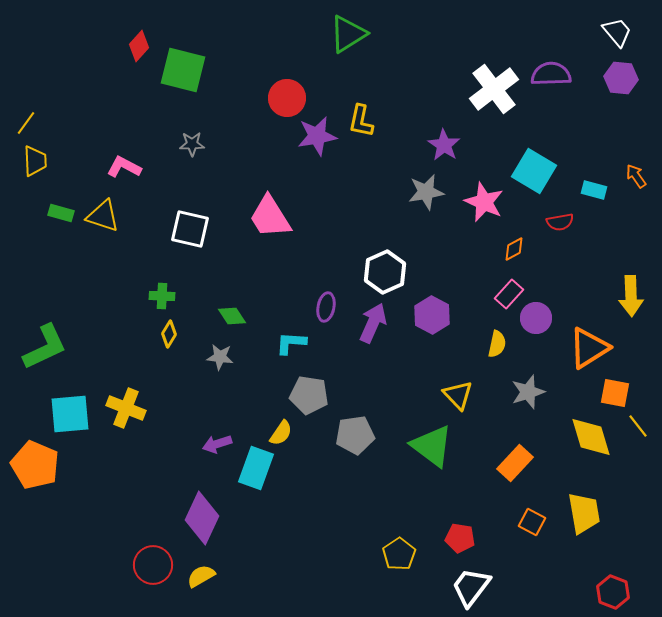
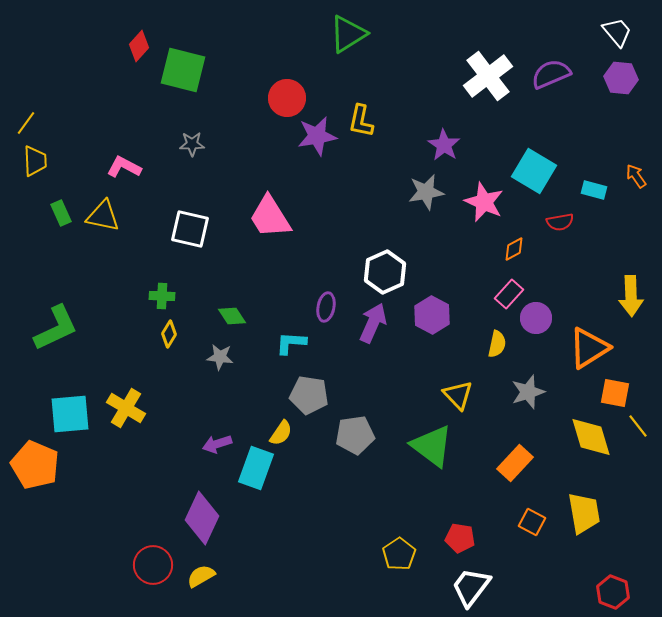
purple semicircle at (551, 74): rotated 21 degrees counterclockwise
white cross at (494, 89): moved 6 px left, 13 px up
green rectangle at (61, 213): rotated 50 degrees clockwise
yellow triangle at (103, 216): rotated 6 degrees counterclockwise
green L-shape at (45, 347): moved 11 px right, 19 px up
yellow cross at (126, 408): rotated 9 degrees clockwise
